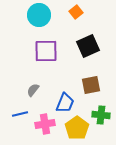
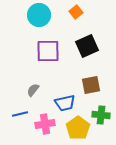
black square: moved 1 px left
purple square: moved 2 px right
blue trapezoid: rotated 55 degrees clockwise
yellow pentagon: moved 1 px right
